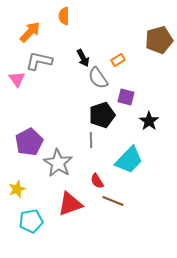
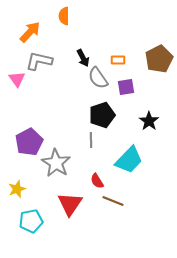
brown pentagon: moved 19 px down; rotated 12 degrees counterclockwise
orange rectangle: rotated 32 degrees clockwise
purple square: moved 10 px up; rotated 24 degrees counterclockwise
gray star: moved 2 px left
red triangle: rotated 36 degrees counterclockwise
